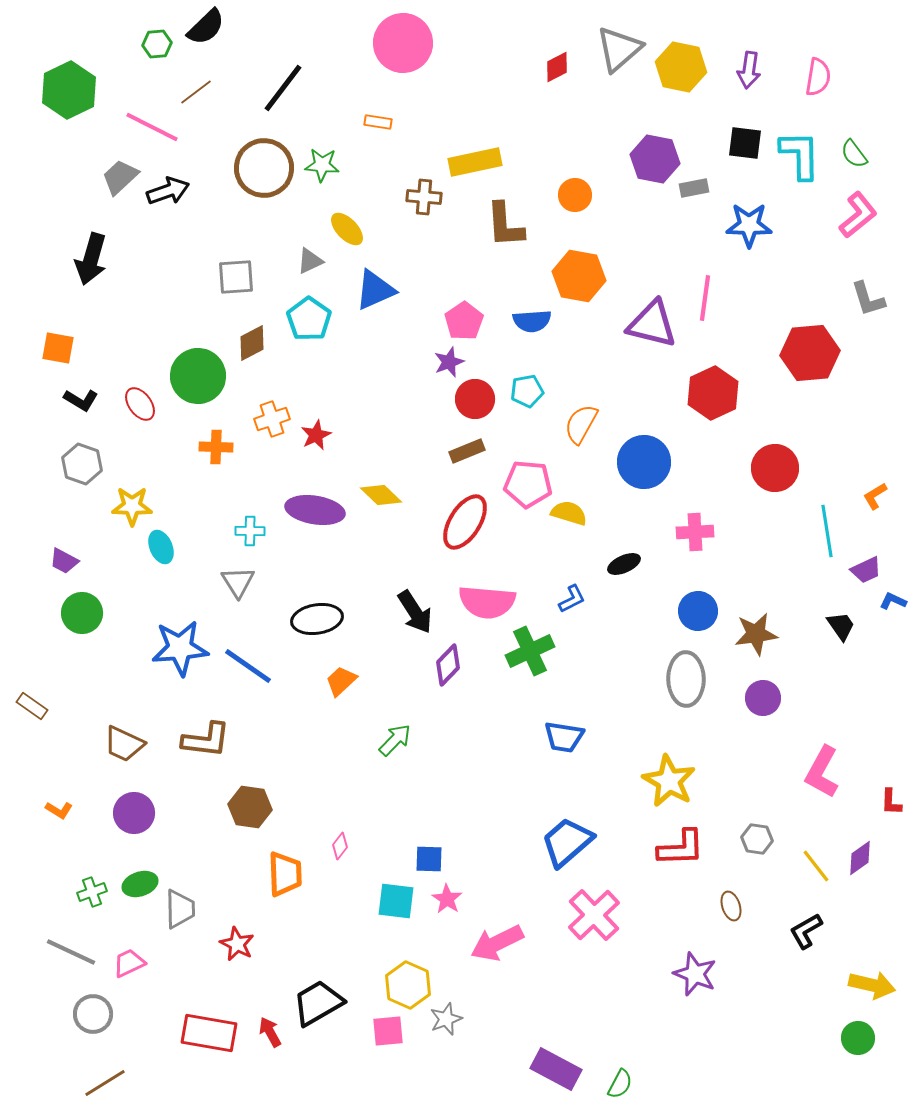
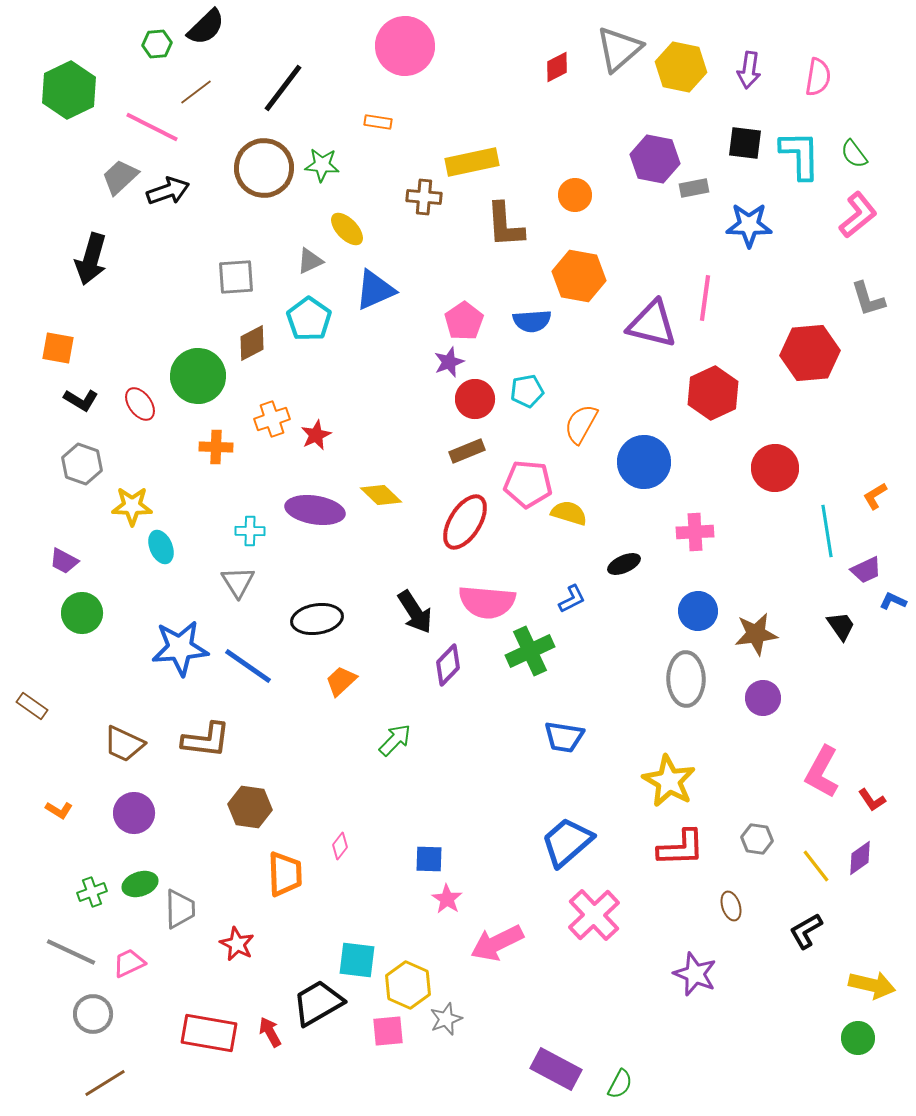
pink circle at (403, 43): moved 2 px right, 3 px down
yellow rectangle at (475, 162): moved 3 px left
red L-shape at (891, 802): moved 19 px left, 2 px up; rotated 36 degrees counterclockwise
cyan square at (396, 901): moved 39 px left, 59 px down
